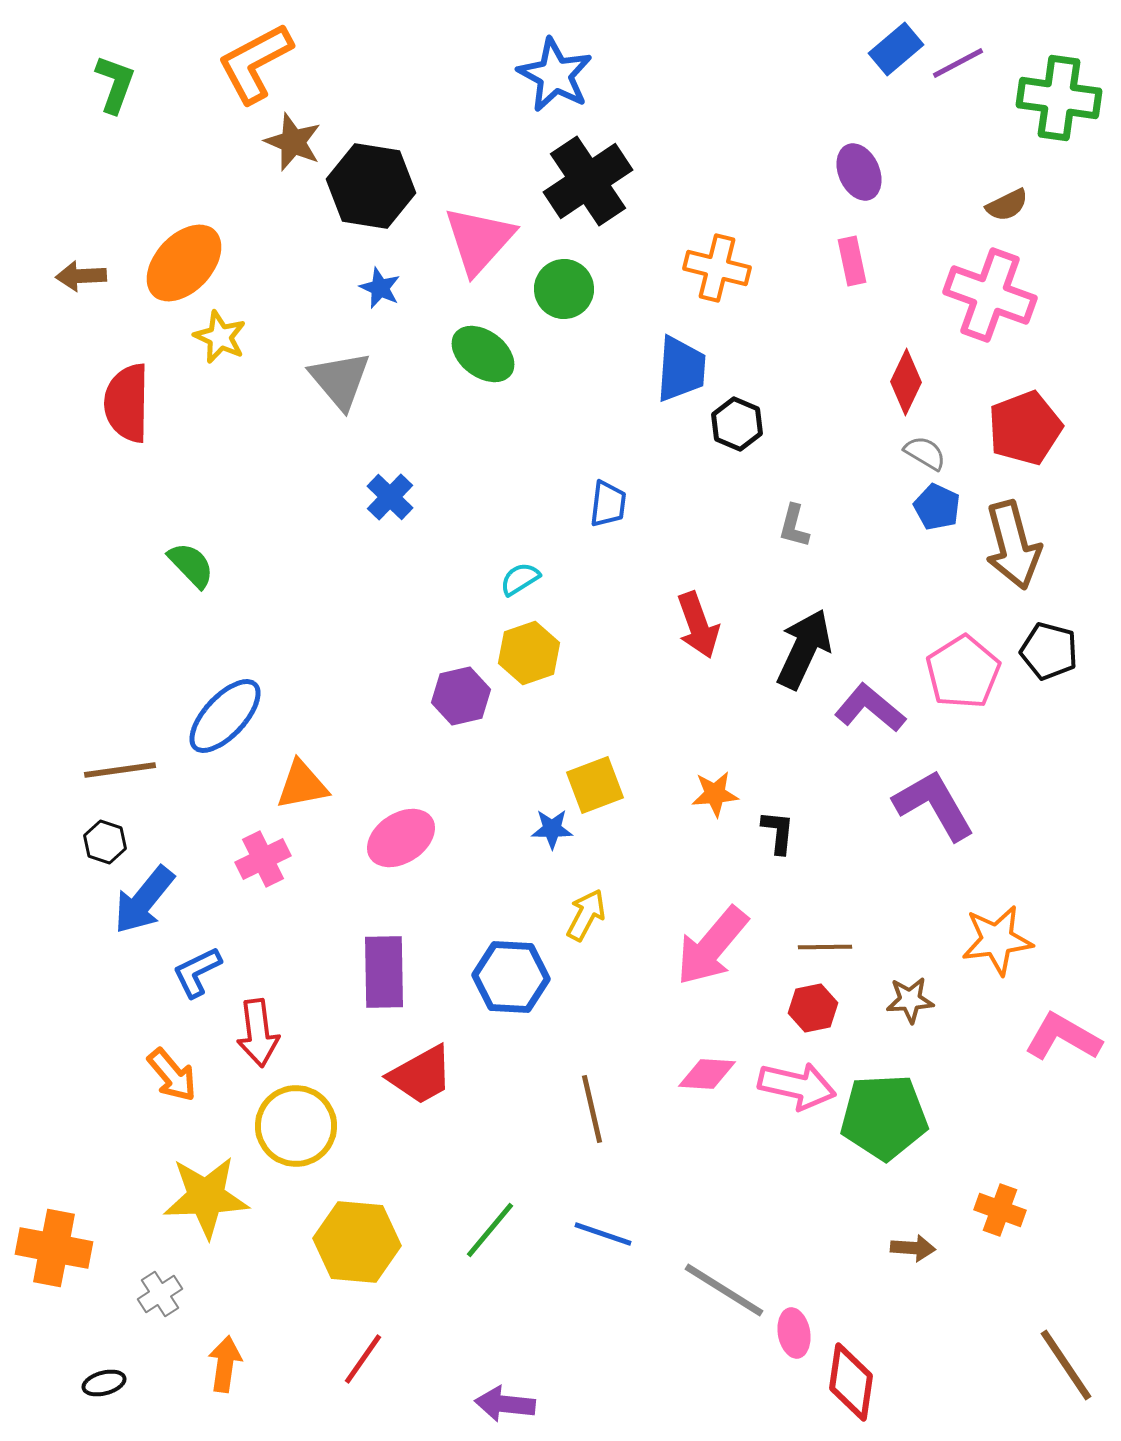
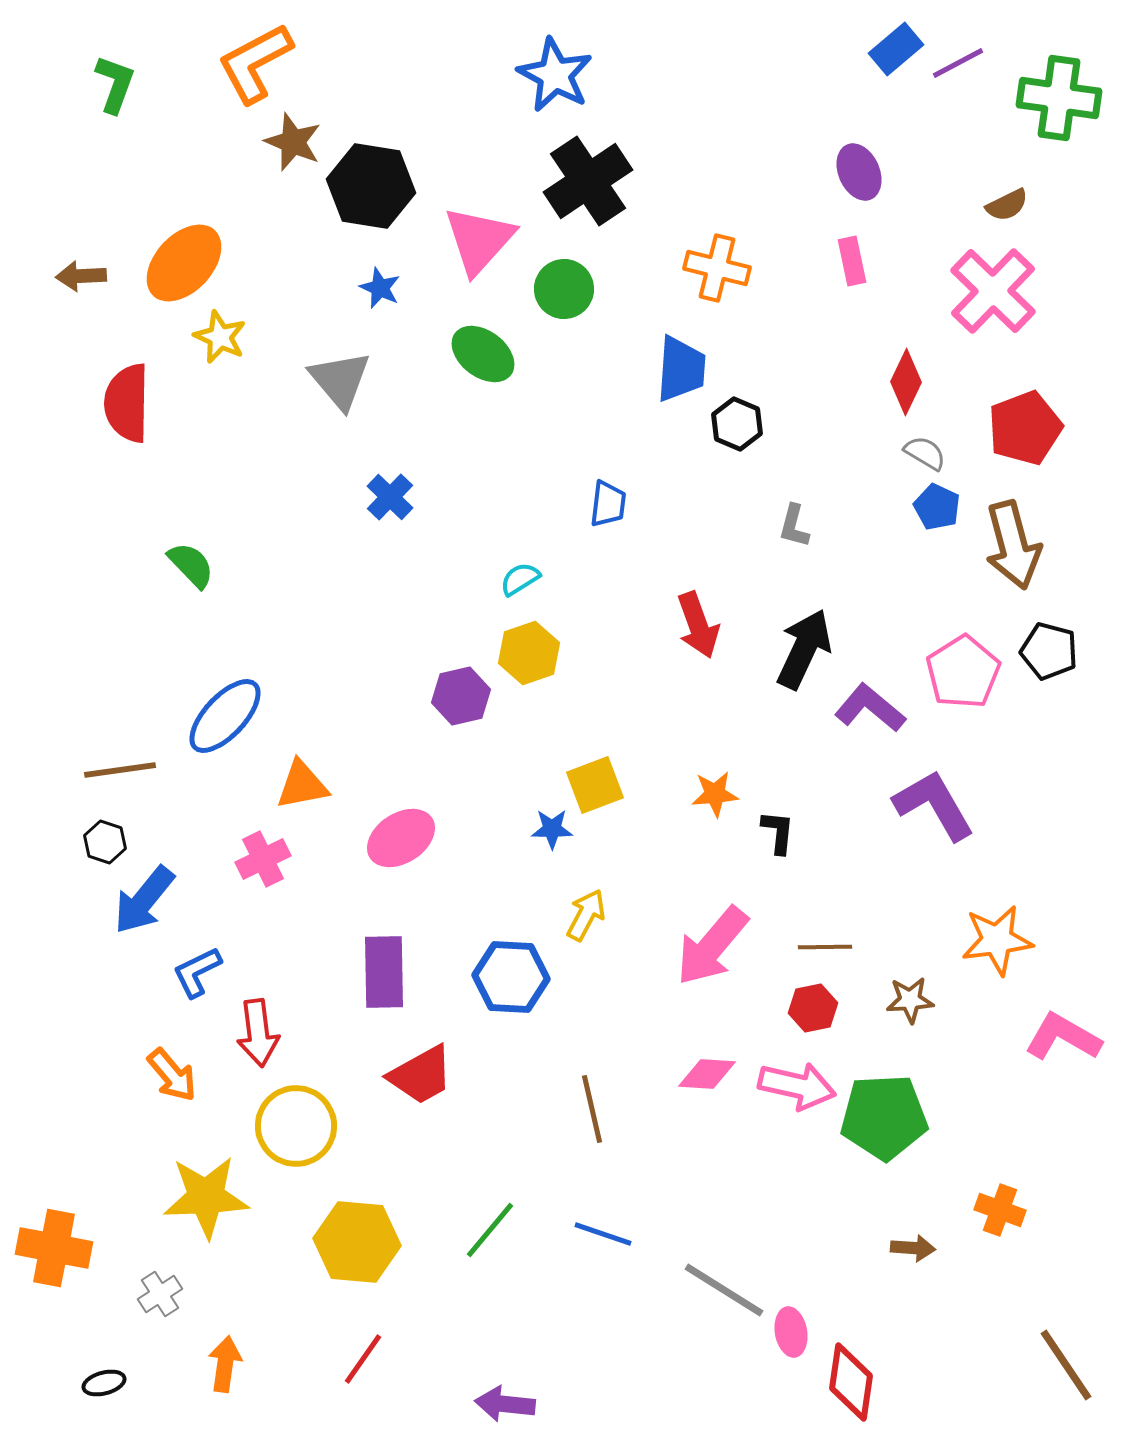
pink cross at (990, 295): moved 3 px right, 4 px up; rotated 24 degrees clockwise
pink ellipse at (794, 1333): moved 3 px left, 1 px up
